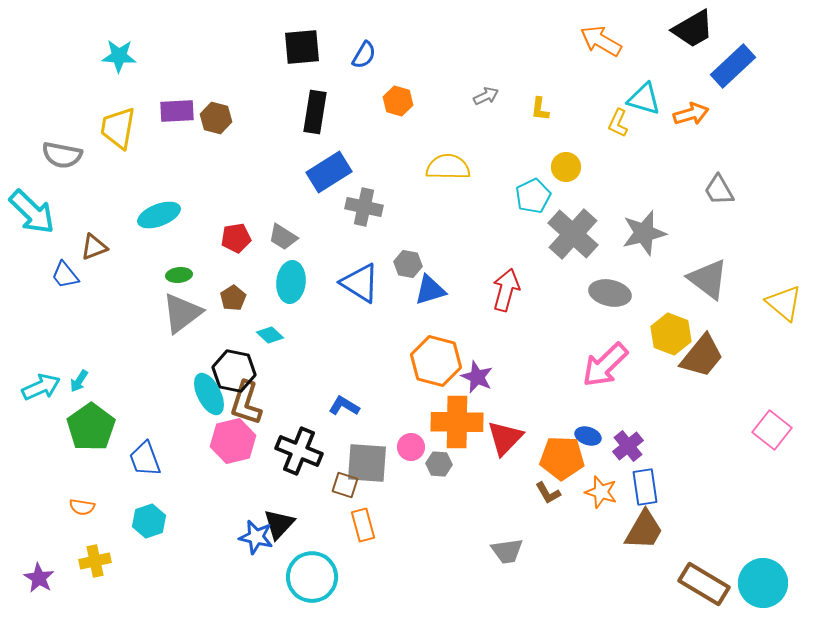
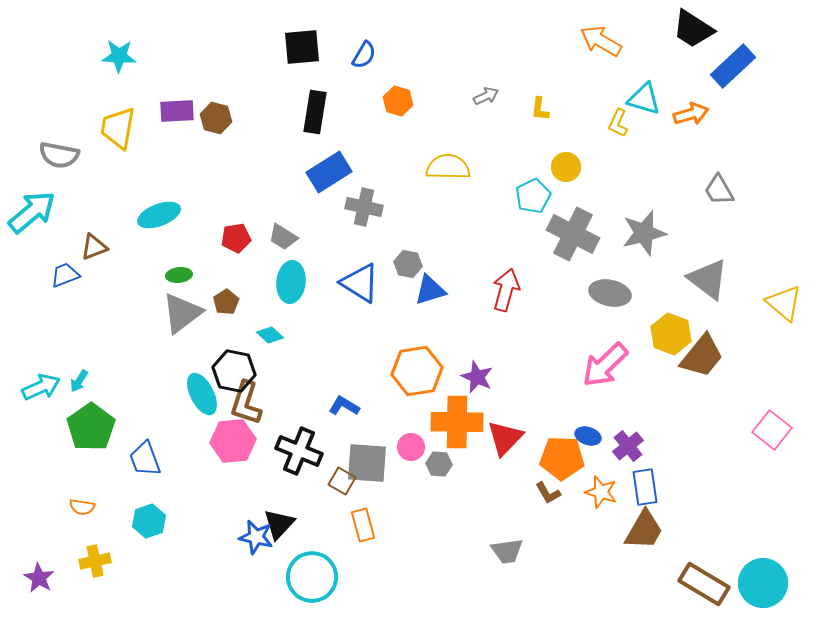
black trapezoid at (693, 29): rotated 63 degrees clockwise
gray semicircle at (62, 155): moved 3 px left
cyan arrow at (32, 212): rotated 84 degrees counterclockwise
gray cross at (573, 234): rotated 15 degrees counterclockwise
blue trapezoid at (65, 275): rotated 108 degrees clockwise
brown pentagon at (233, 298): moved 7 px left, 4 px down
orange hexagon at (436, 361): moved 19 px left, 10 px down; rotated 24 degrees counterclockwise
cyan ellipse at (209, 394): moved 7 px left
pink hexagon at (233, 441): rotated 9 degrees clockwise
brown square at (345, 485): moved 3 px left, 4 px up; rotated 12 degrees clockwise
